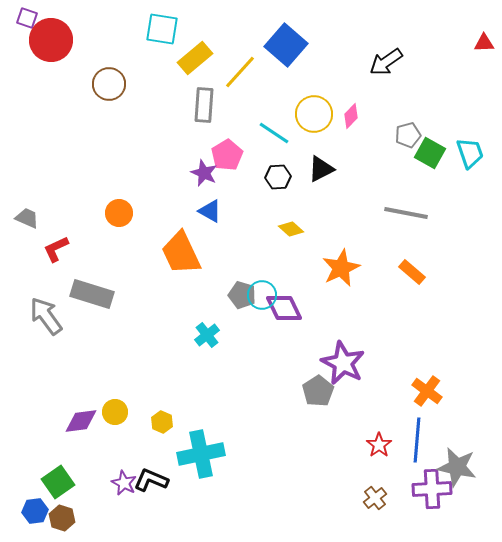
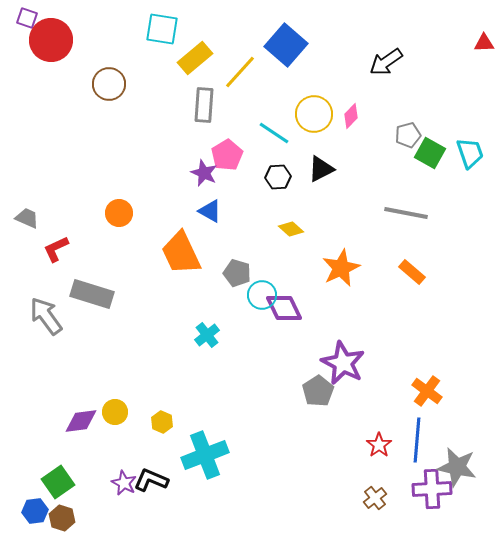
gray pentagon at (242, 295): moved 5 px left, 22 px up
cyan cross at (201, 454): moved 4 px right, 1 px down; rotated 9 degrees counterclockwise
